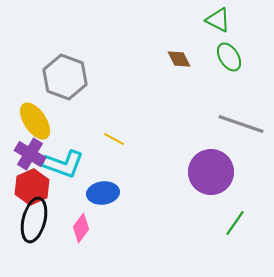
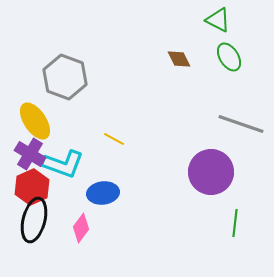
green line: rotated 28 degrees counterclockwise
